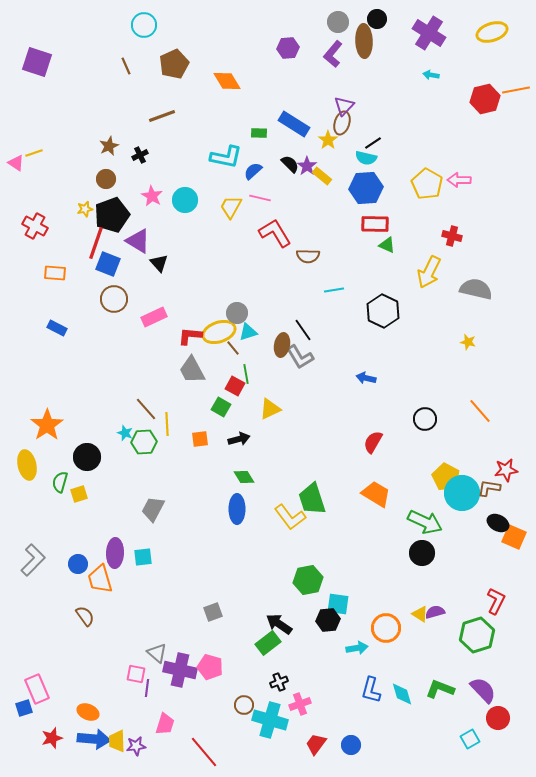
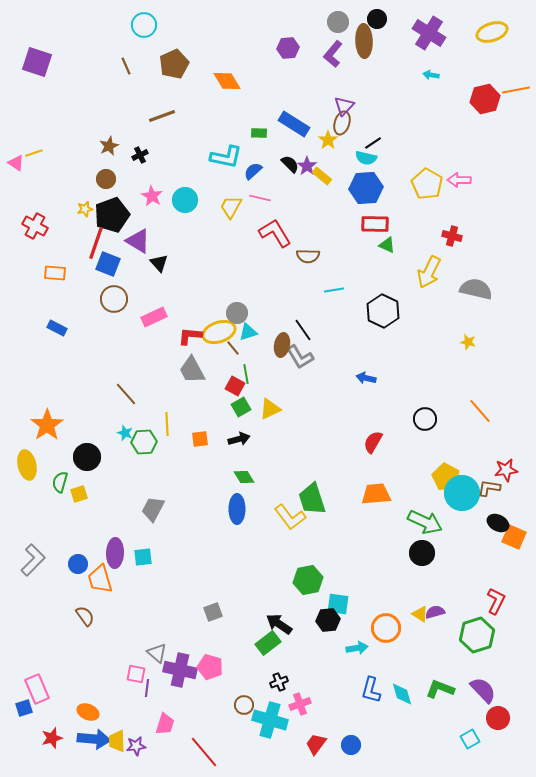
green square at (221, 407): moved 20 px right; rotated 30 degrees clockwise
brown line at (146, 409): moved 20 px left, 15 px up
orange trapezoid at (376, 494): rotated 36 degrees counterclockwise
